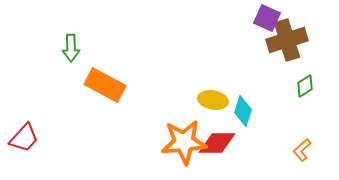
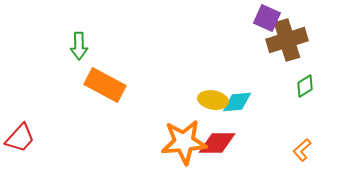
green arrow: moved 8 px right, 2 px up
cyan diamond: moved 6 px left, 9 px up; rotated 68 degrees clockwise
red trapezoid: moved 4 px left
